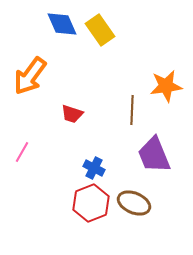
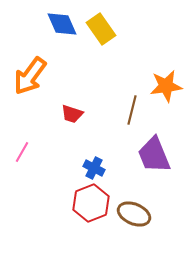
yellow rectangle: moved 1 px right, 1 px up
brown line: rotated 12 degrees clockwise
brown ellipse: moved 11 px down
